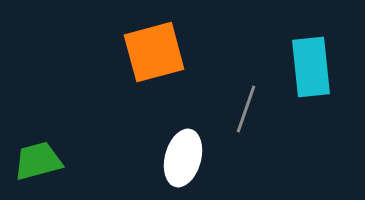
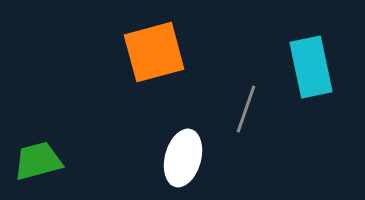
cyan rectangle: rotated 6 degrees counterclockwise
